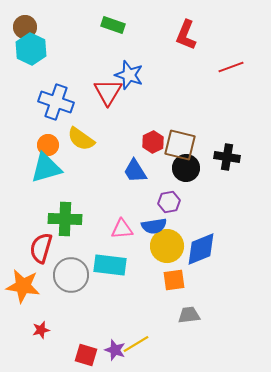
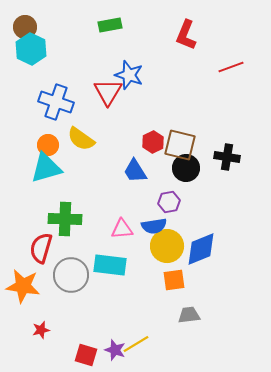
green rectangle: moved 3 px left; rotated 30 degrees counterclockwise
